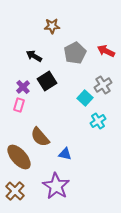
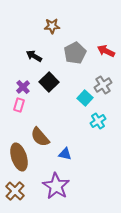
black square: moved 2 px right, 1 px down; rotated 12 degrees counterclockwise
brown ellipse: rotated 24 degrees clockwise
